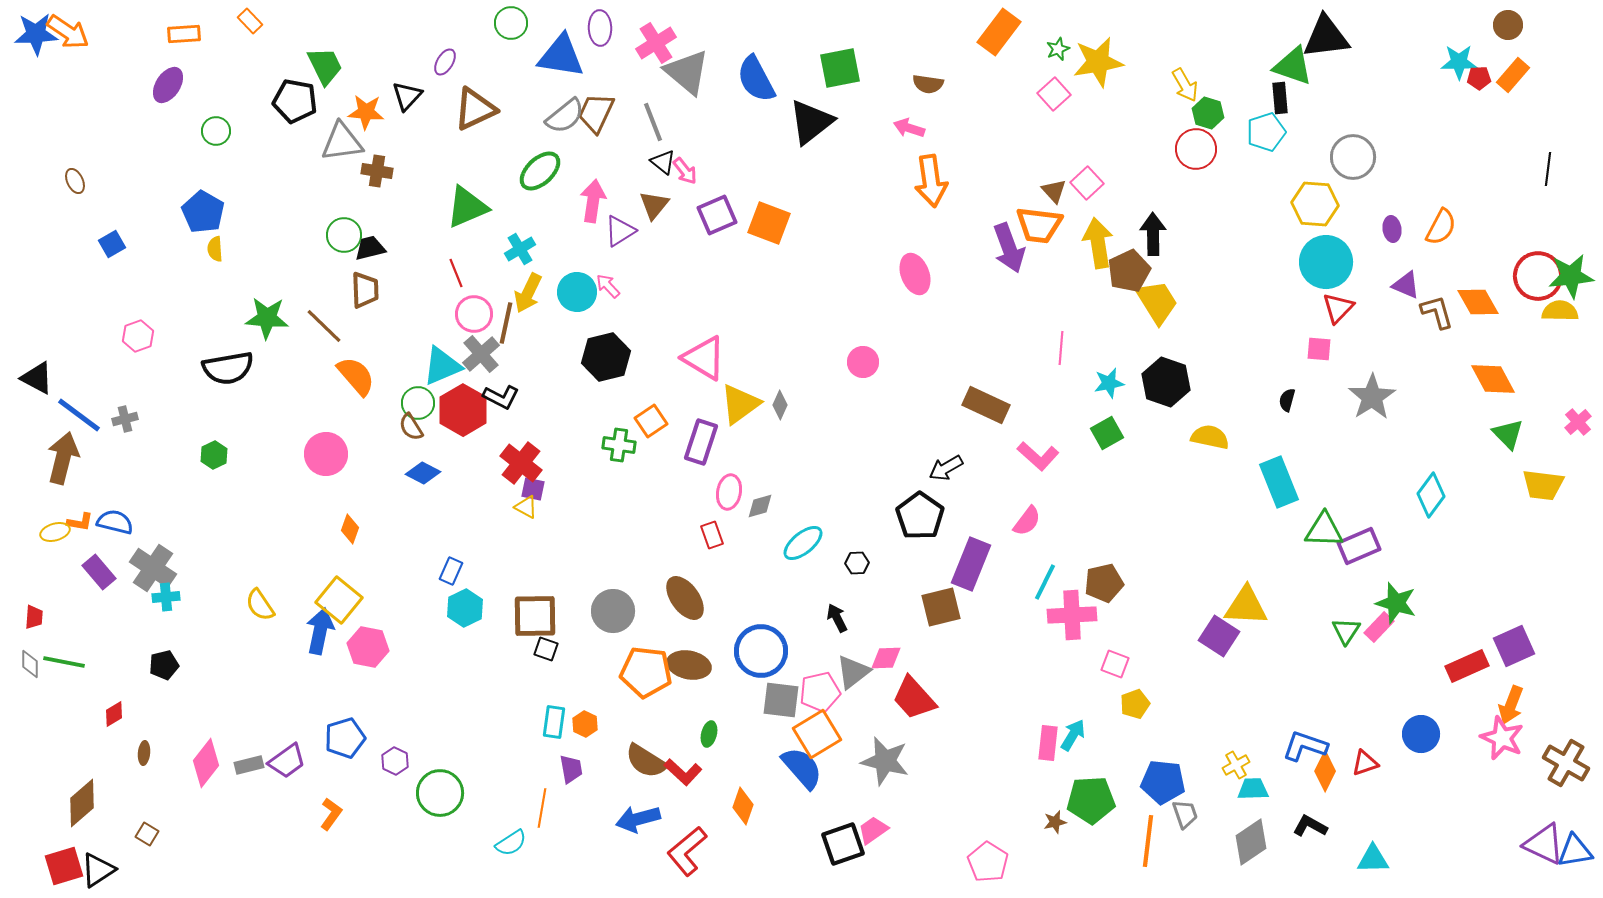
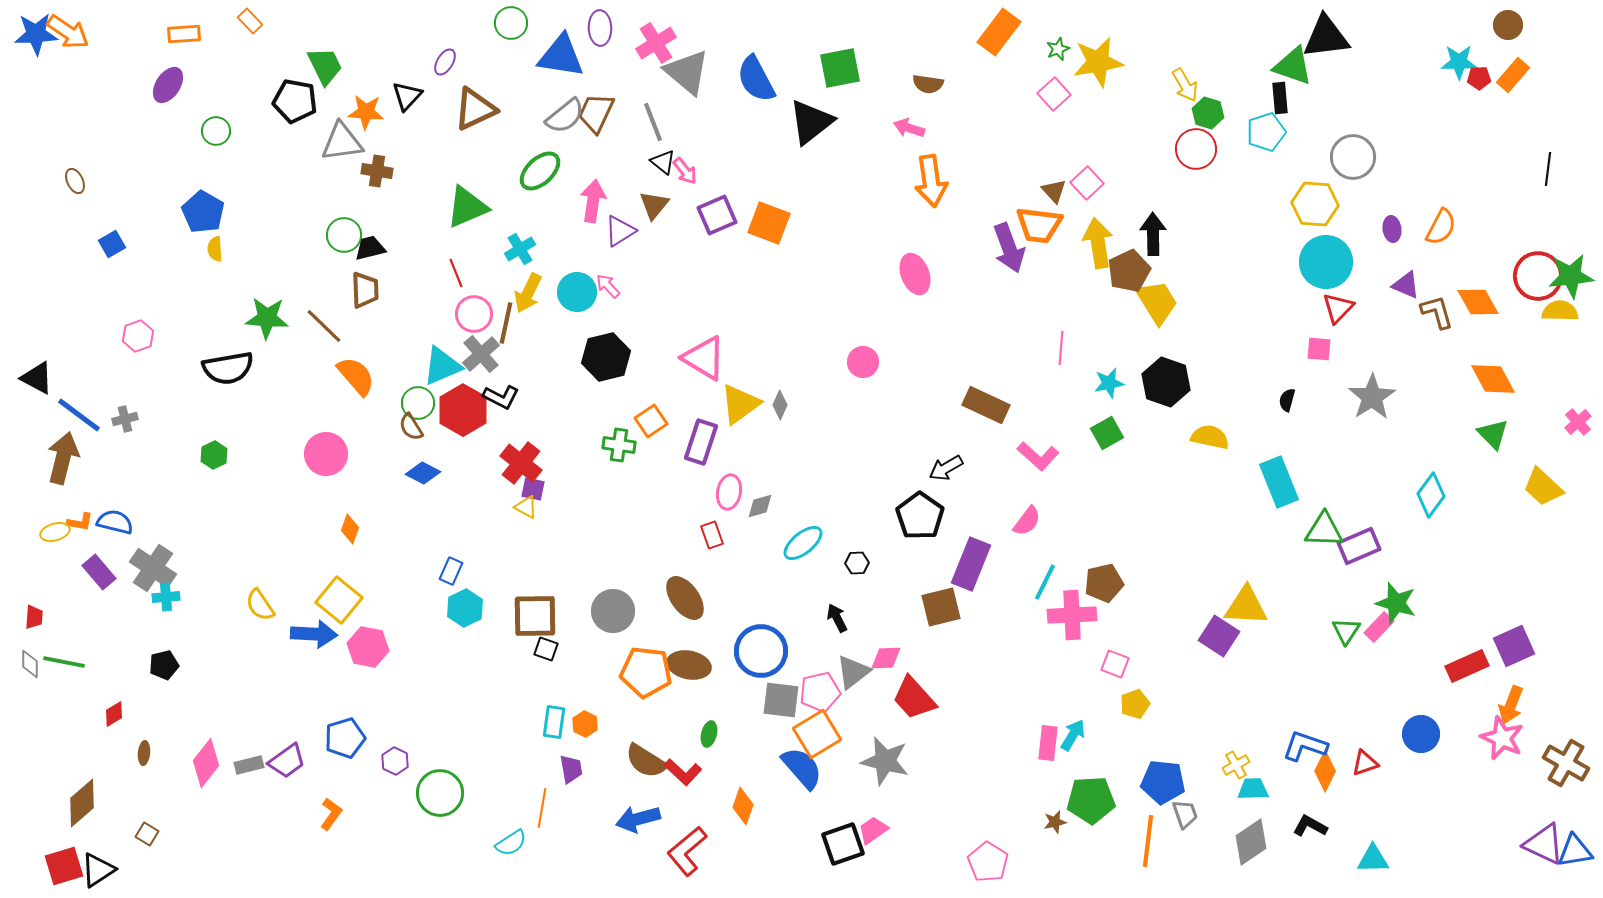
green triangle at (1508, 434): moved 15 px left
yellow trapezoid at (1543, 485): moved 2 px down; rotated 36 degrees clockwise
blue arrow at (320, 631): moved 6 px left, 3 px down; rotated 81 degrees clockwise
